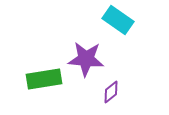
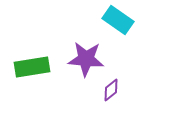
green rectangle: moved 12 px left, 12 px up
purple diamond: moved 2 px up
